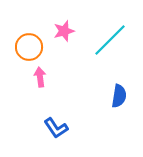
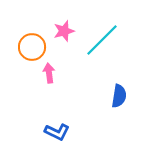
cyan line: moved 8 px left
orange circle: moved 3 px right
pink arrow: moved 9 px right, 4 px up
blue L-shape: moved 1 px right, 4 px down; rotated 30 degrees counterclockwise
